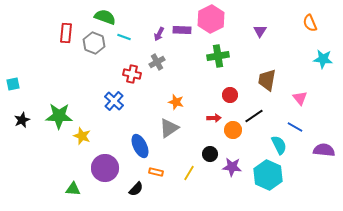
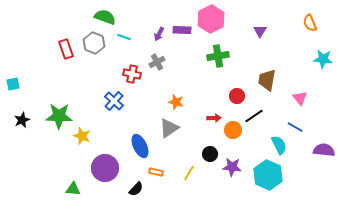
red rectangle: moved 16 px down; rotated 24 degrees counterclockwise
red circle: moved 7 px right, 1 px down
